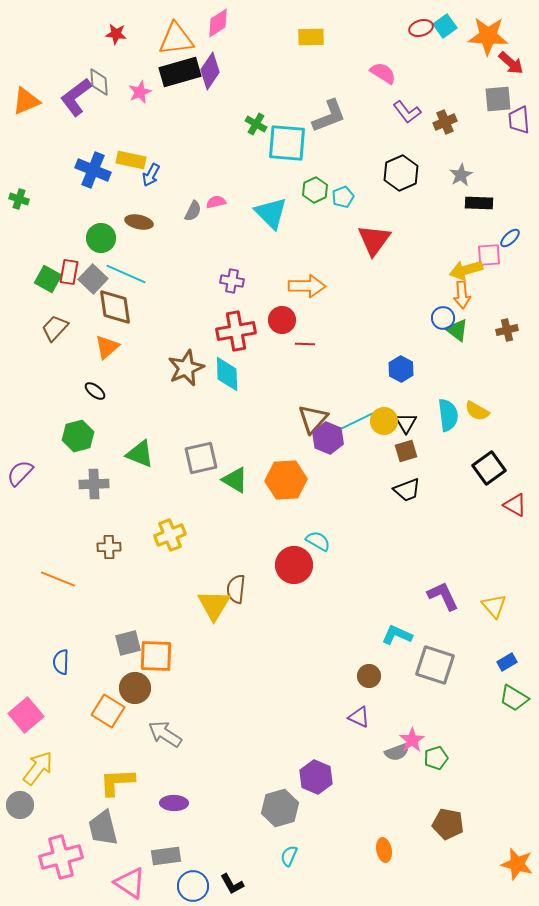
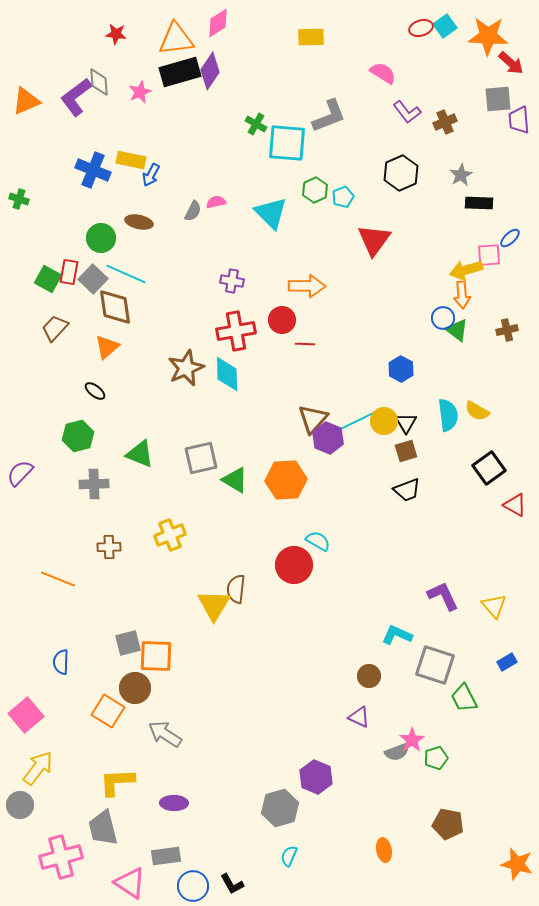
green trapezoid at (514, 698): moved 50 px left; rotated 32 degrees clockwise
